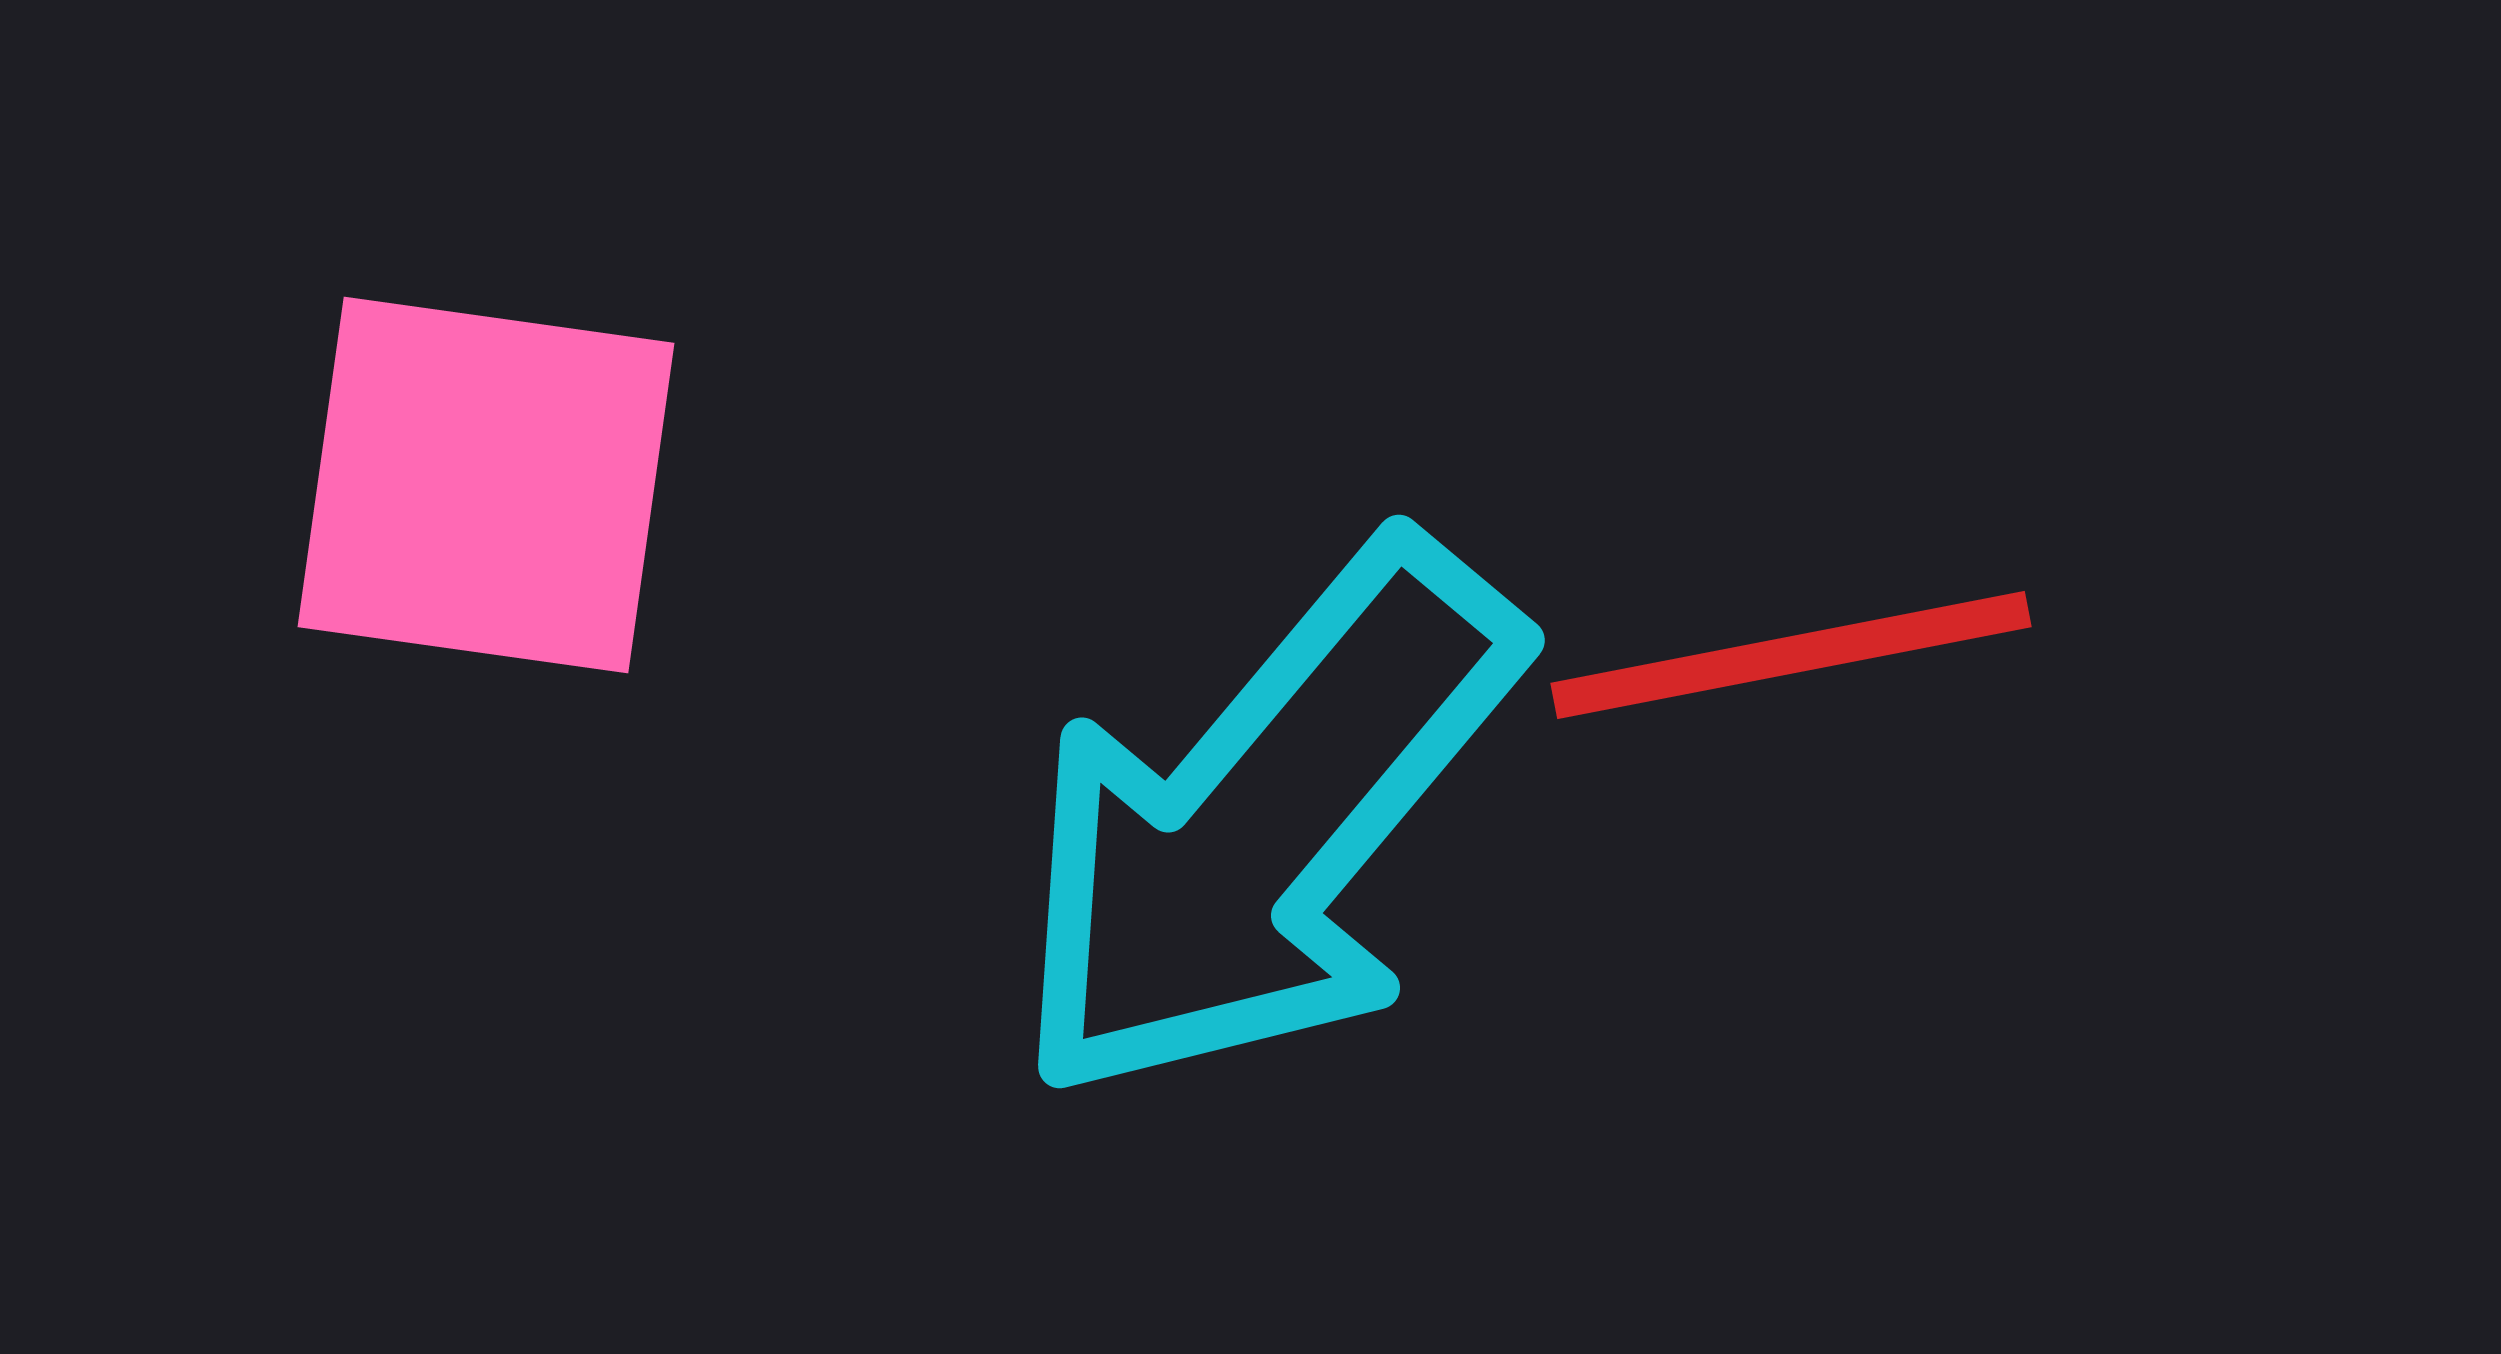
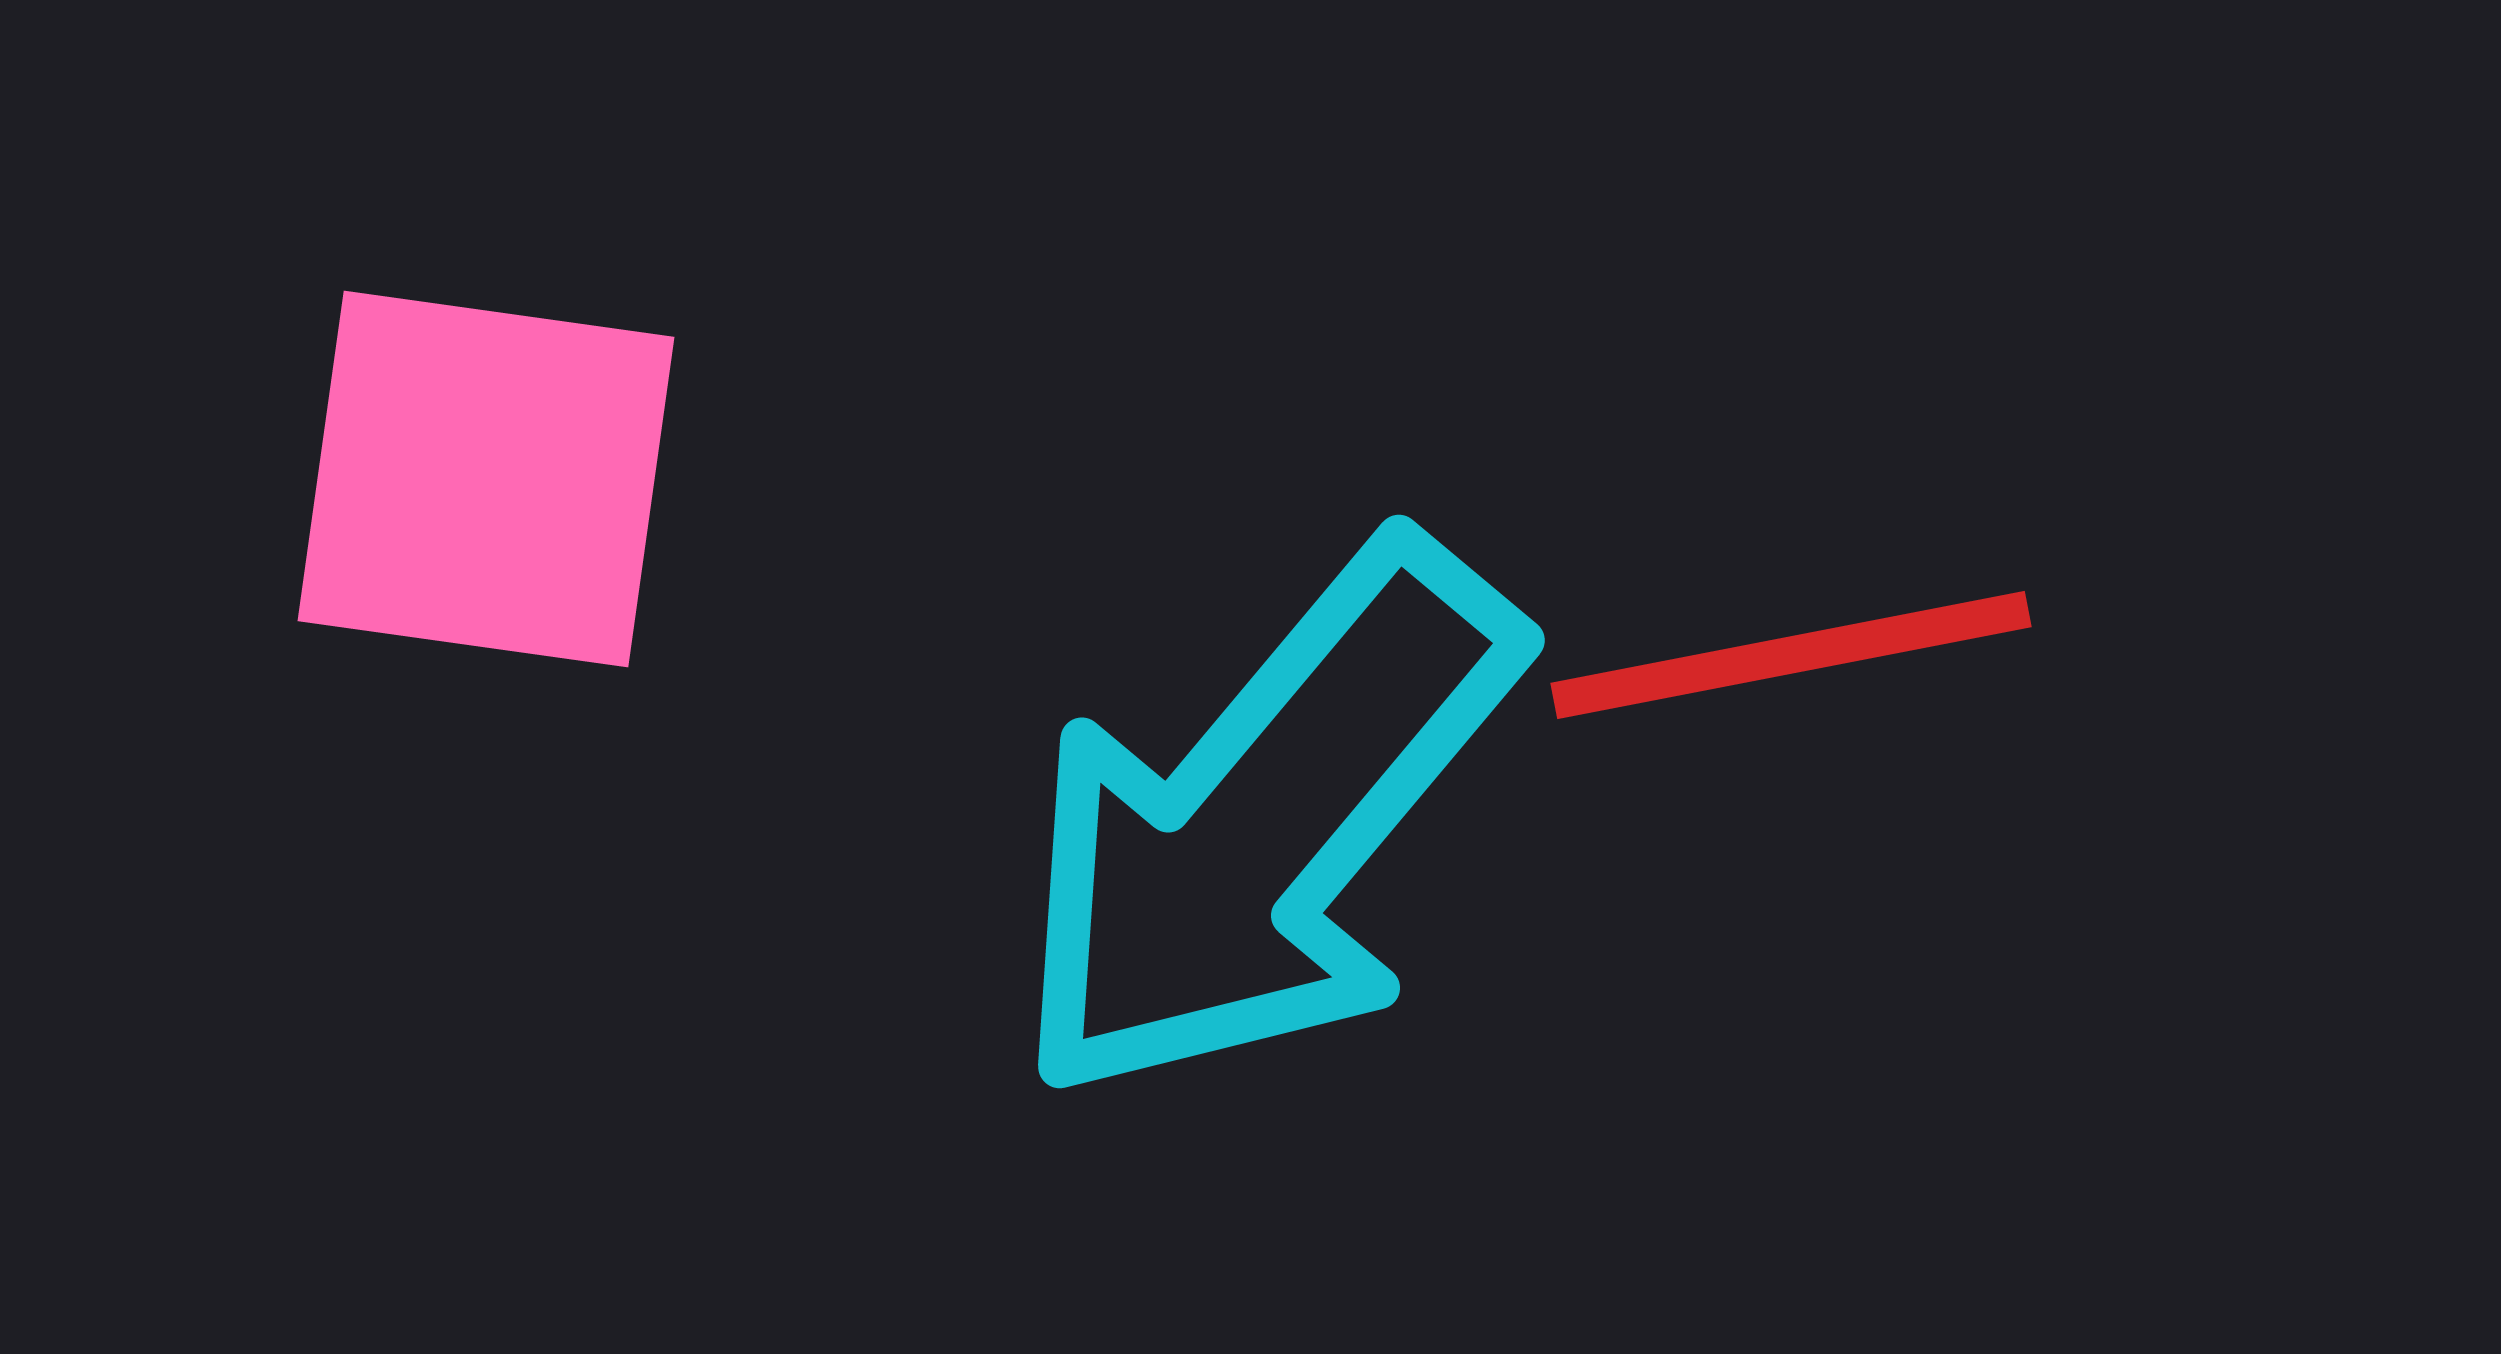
pink square: moved 6 px up
